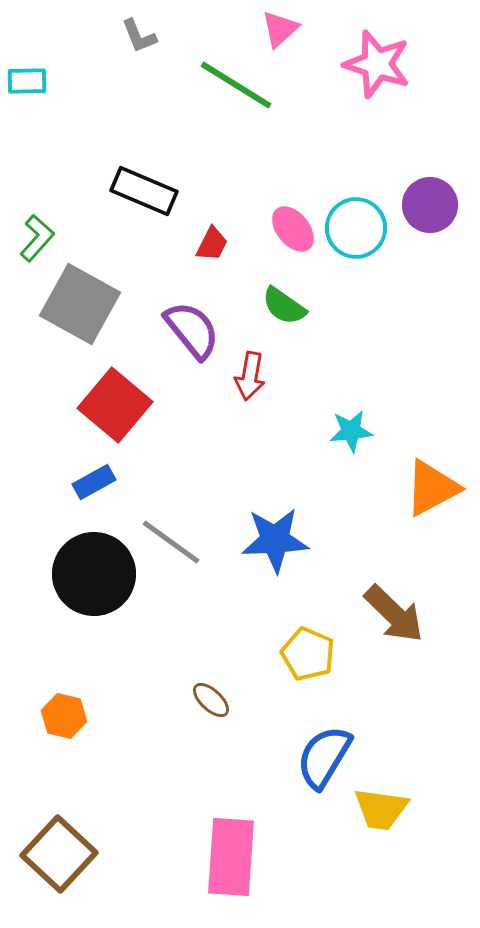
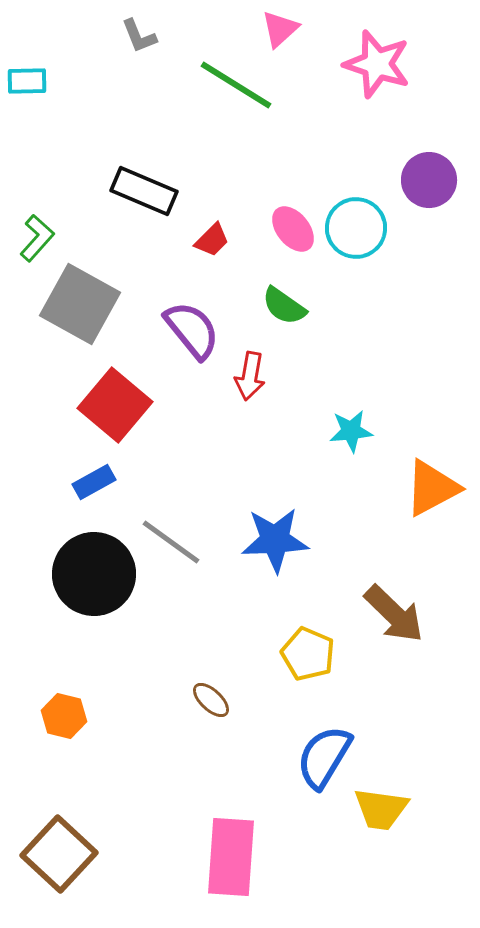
purple circle: moved 1 px left, 25 px up
red trapezoid: moved 4 px up; rotated 18 degrees clockwise
